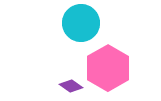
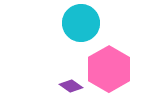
pink hexagon: moved 1 px right, 1 px down
